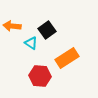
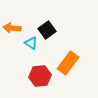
orange arrow: moved 2 px down
orange rectangle: moved 1 px right, 5 px down; rotated 20 degrees counterclockwise
red hexagon: rotated 10 degrees counterclockwise
